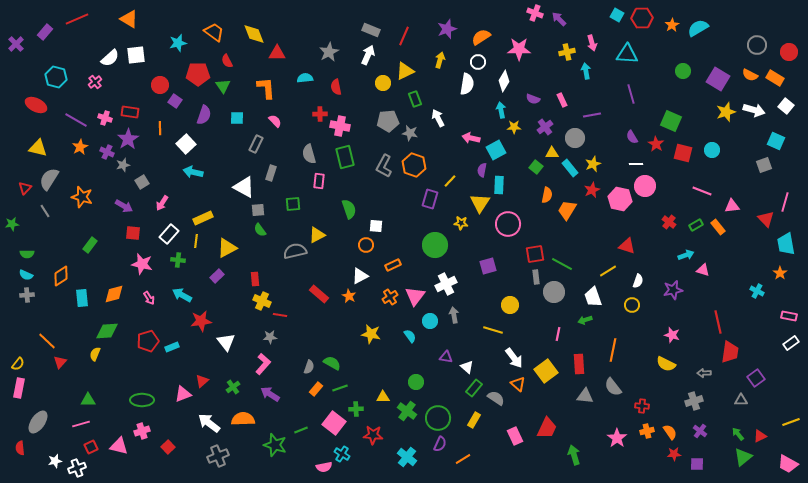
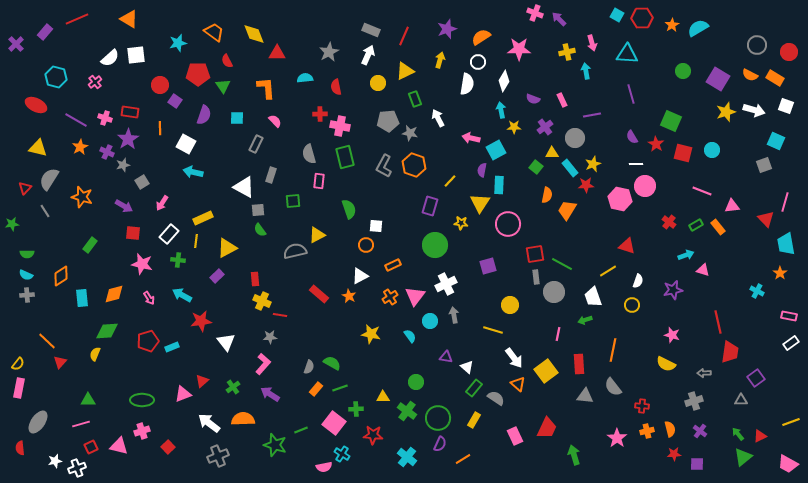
yellow circle at (383, 83): moved 5 px left
white square at (786, 106): rotated 21 degrees counterclockwise
white square at (186, 144): rotated 18 degrees counterclockwise
gray rectangle at (271, 173): moved 2 px down
red star at (592, 190): moved 6 px left, 5 px up; rotated 21 degrees clockwise
purple rectangle at (430, 199): moved 7 px down
green square at (293, 204): moved 3 px up
orange semicircle at (670, 432): moved 3 px up; rotated 21 degrees clockwise
